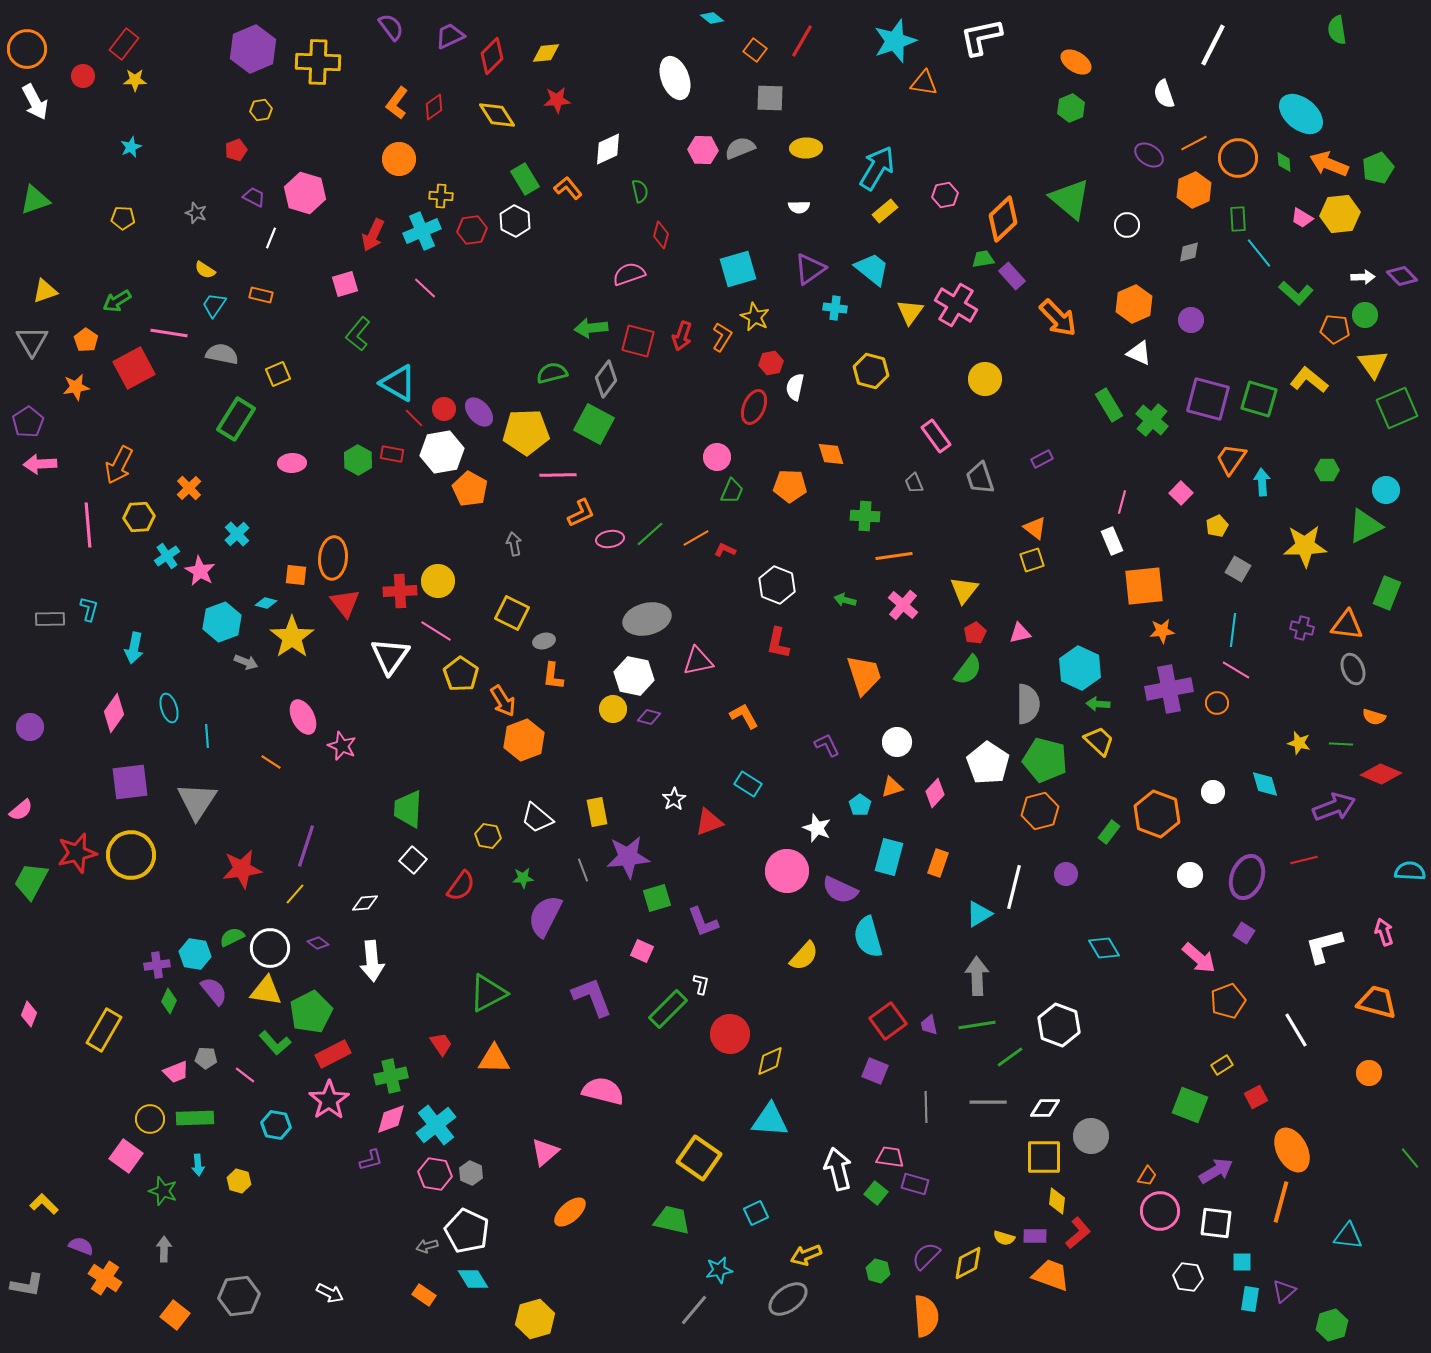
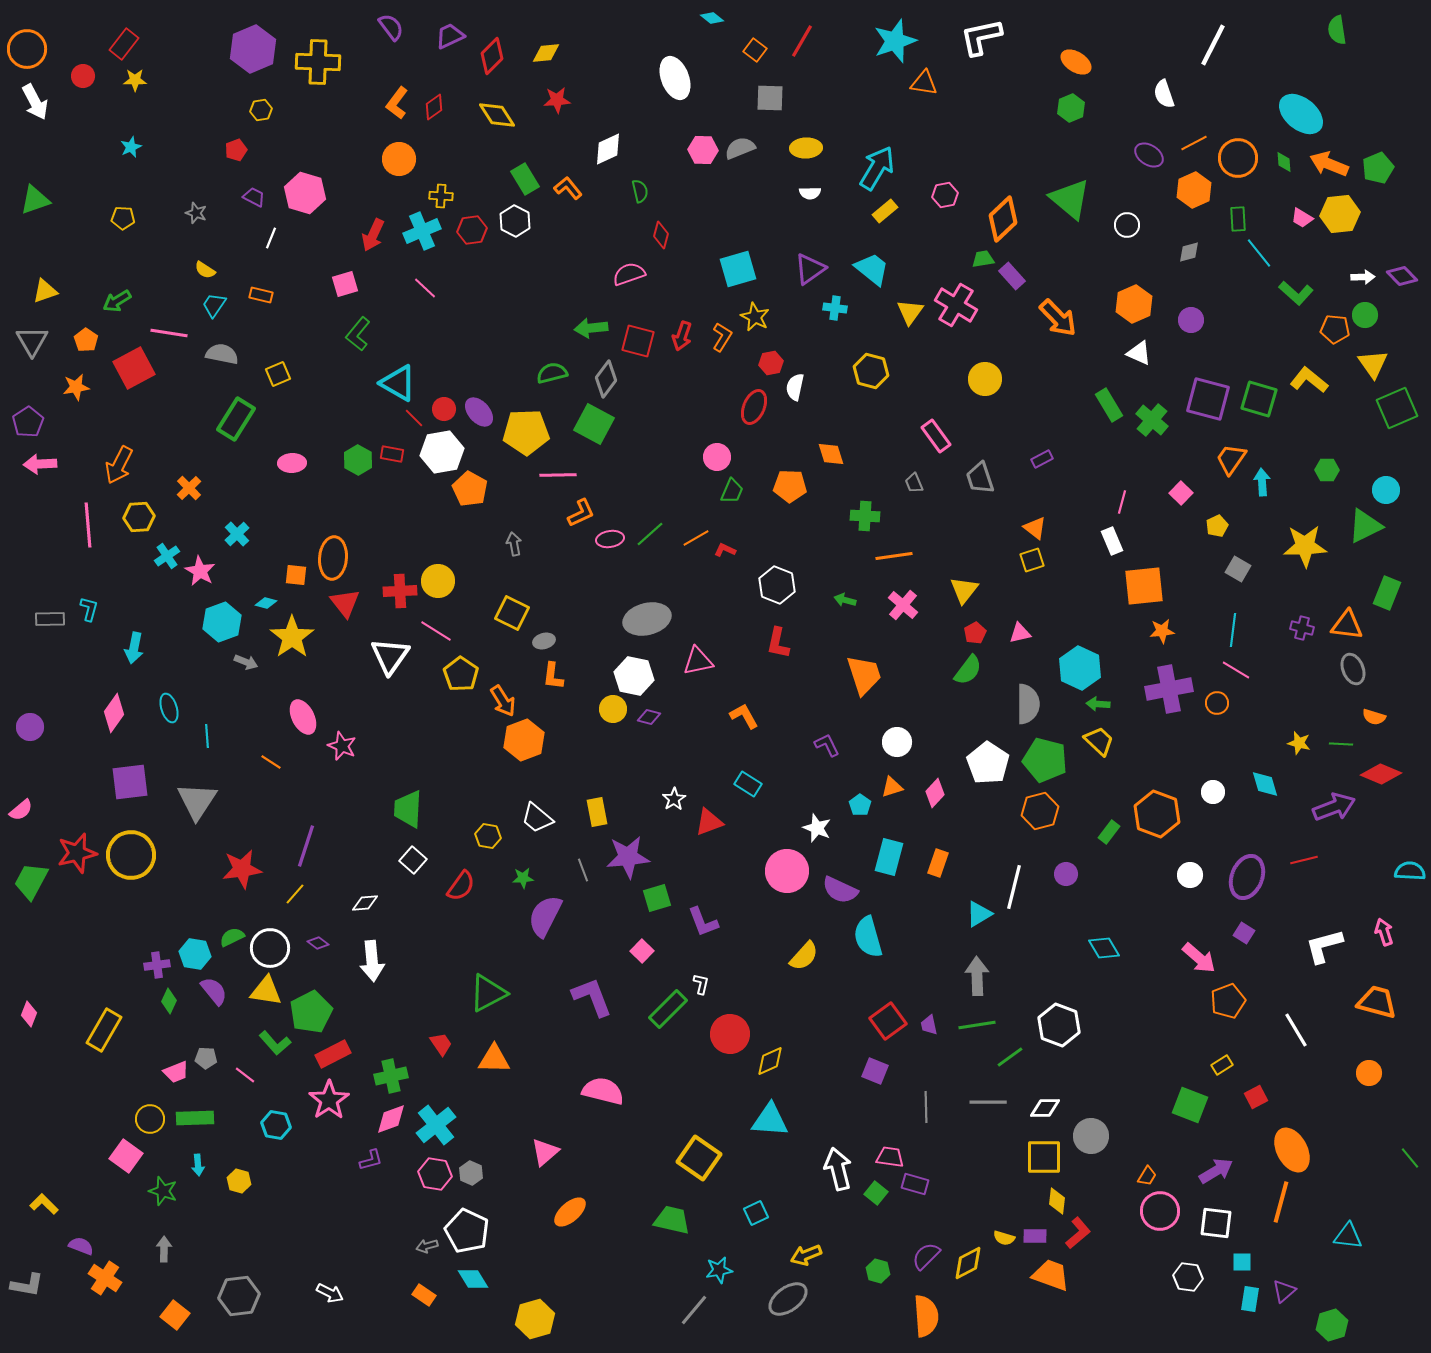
white semicircle at (799, 207): moved 11 px right, 14 px up
pink square at (642, 951): rotated 20 degrees clockwise
